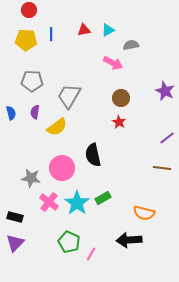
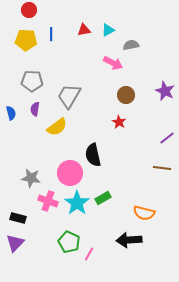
brown circle: moved 5 px right, 3 px up
purple semicircle: moved 3 px up
pink circle: moved 8 px right, 5 px down
pink cross: moved 1 px left, 1 px up; rotated 18 degrees counterclockwise
black rectangle: moved 3 px right, 1 px down
pink line: moved 2 px left
